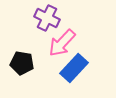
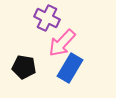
black pentagon: moved 2 px right, 4 px down
blue rectangle: moved 4 px left; rotated 12 degrees counterclockwise
